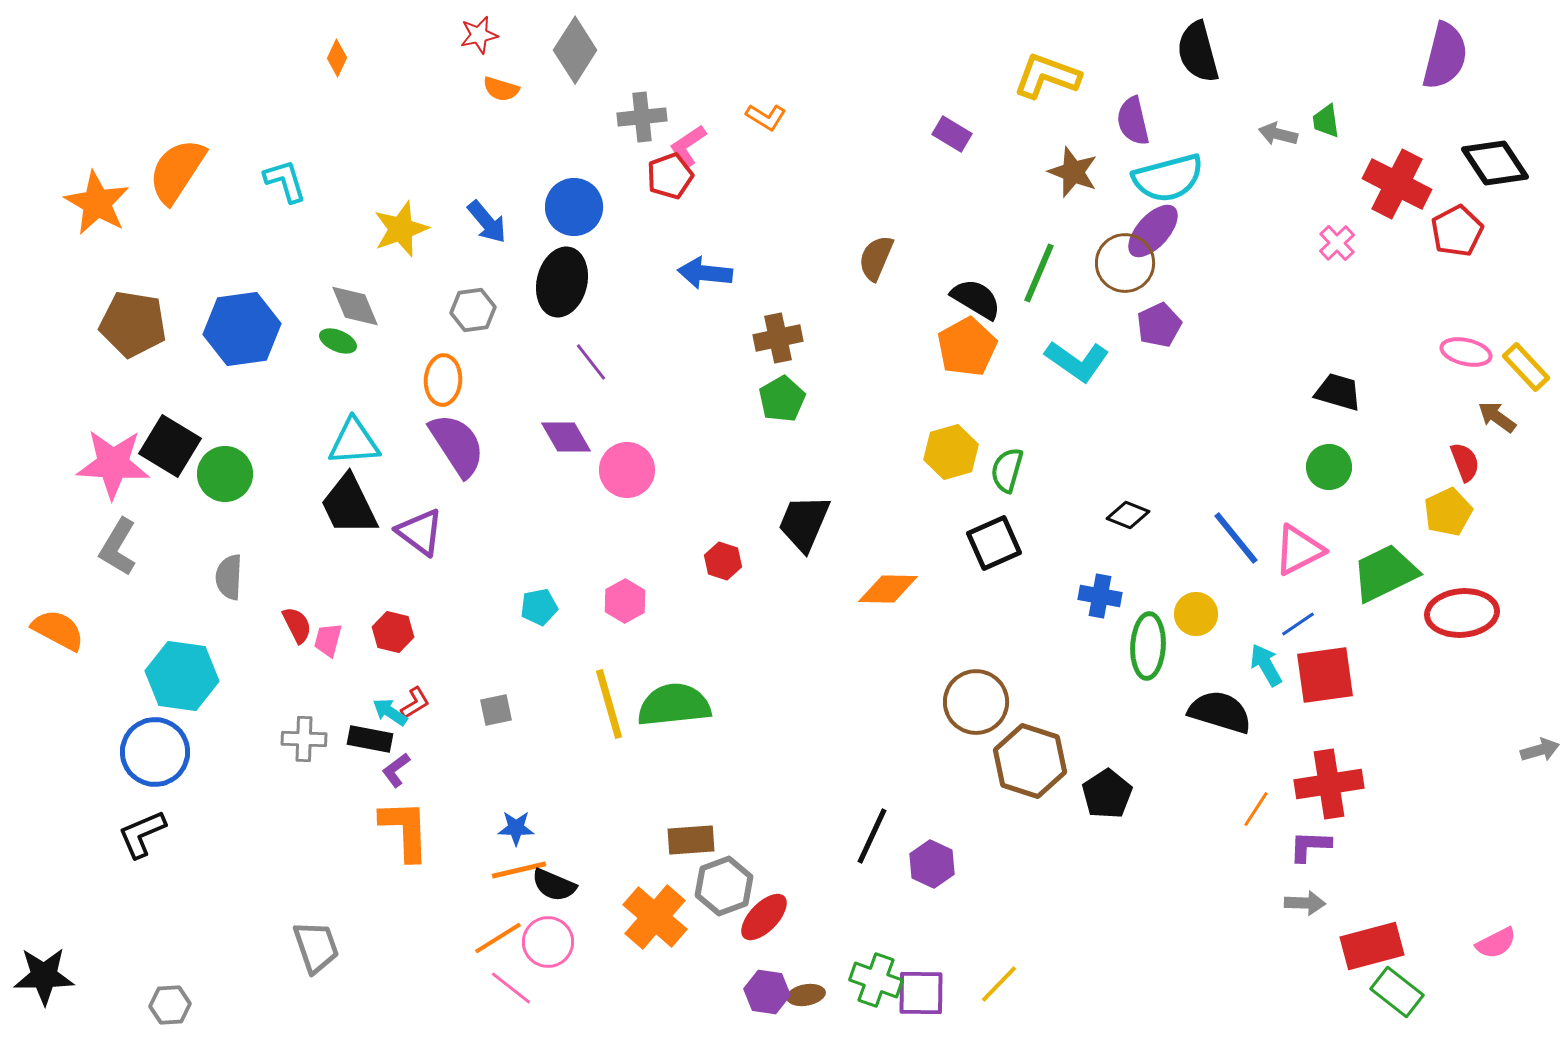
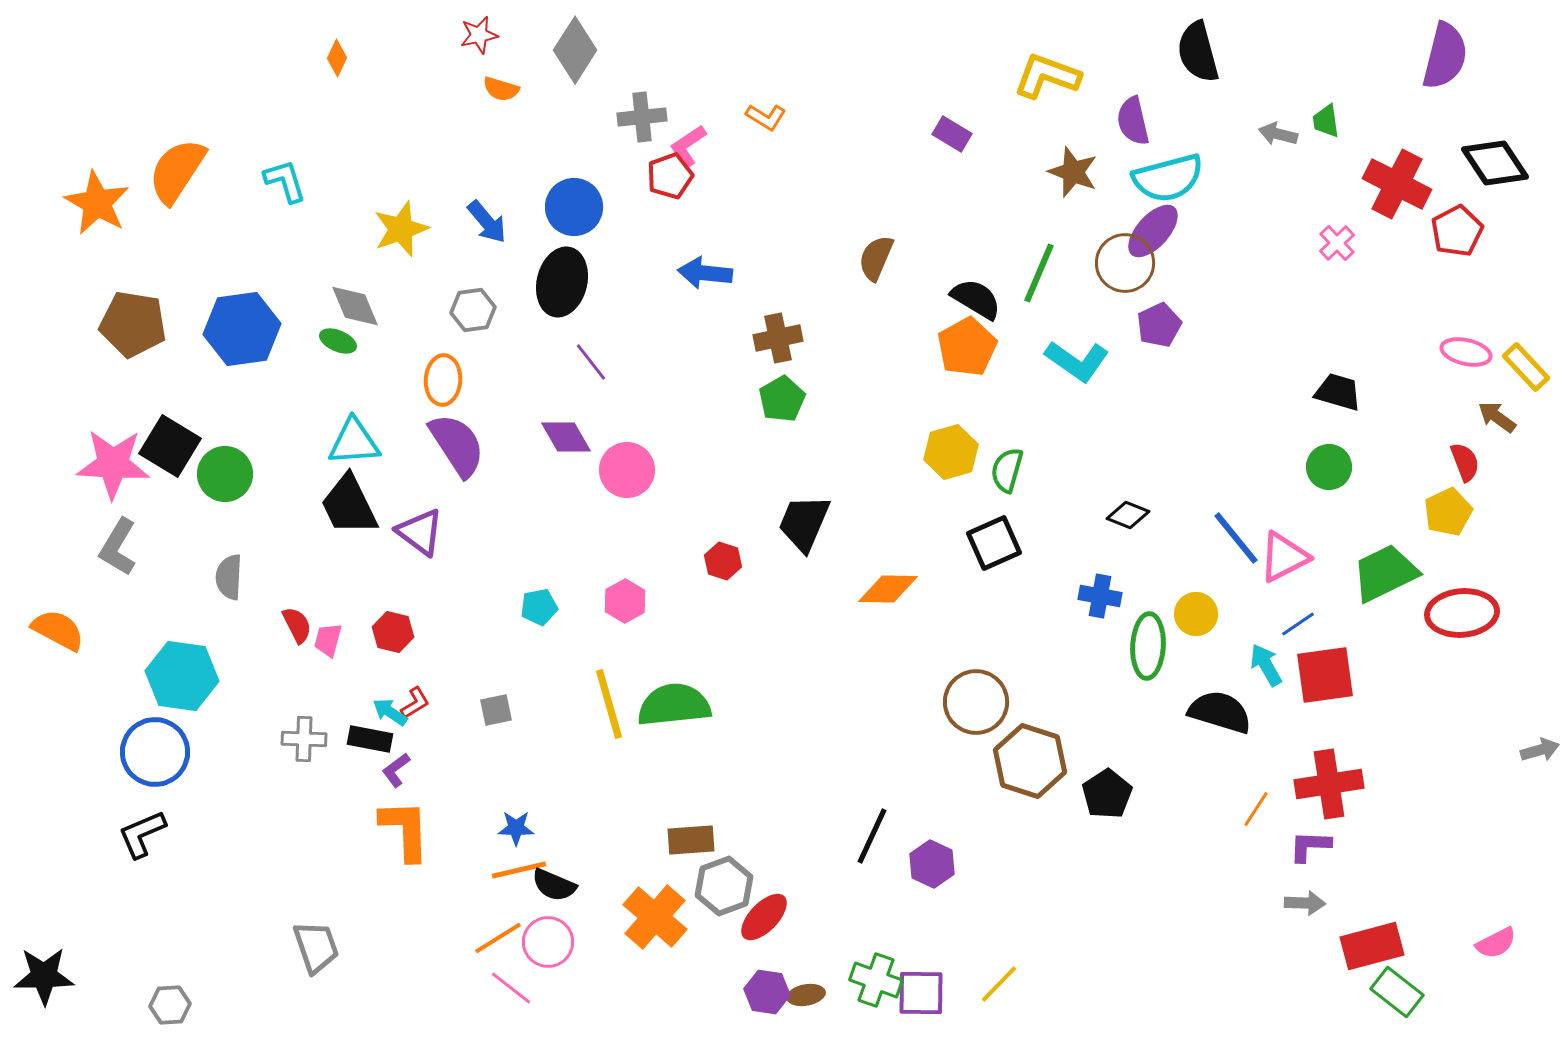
pink triangle at (1299, 550): moved 15 px left, 7 px down
